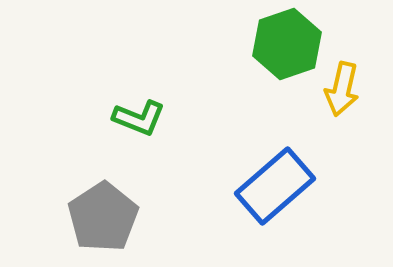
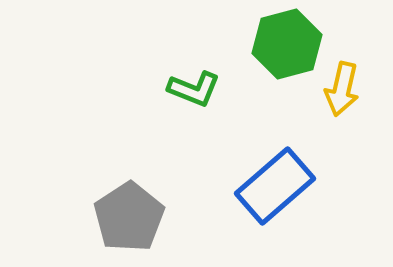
green hexagon: rotated 4 degrees clockwise
green L-shape: moved 55 px right, 29 px up
gray pentagon: moved 26 px right
